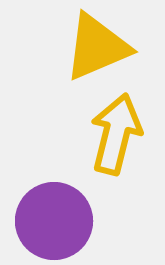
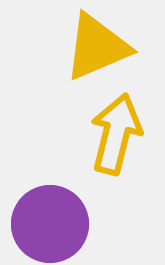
purple circle: moved 4 px left, 3 px down
